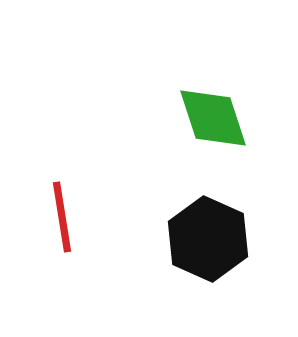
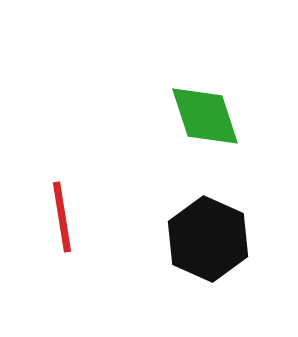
green diamond: moved 8 px left, 2 px up
